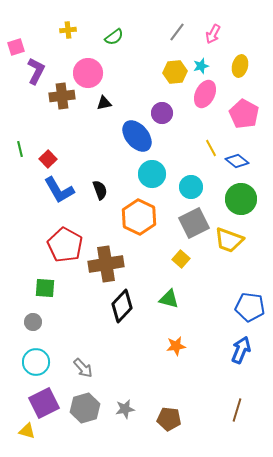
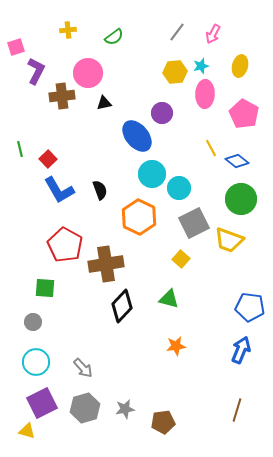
pink ellipse at (205, 94): rotated 24 degrees counterclockwise
cyan circle at (191, 187): moved 12 px left, 1 px down
purple square at (44, 403): moved 2 px left
brown pentagon at (169, 419): moved 6 px left, 3 px down; rotated 15 degrees counterclockwise
